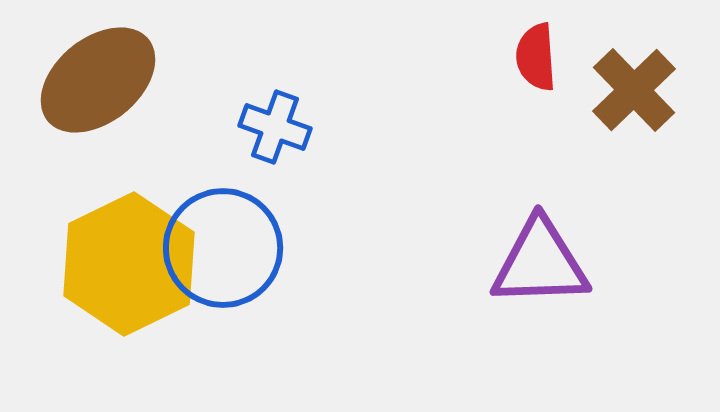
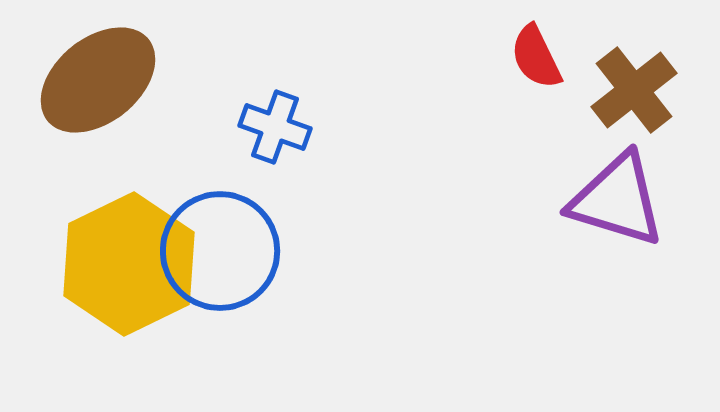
red semicircle: rotated 22 degrees counterclockwise
brown cross: rotated 6 degrees clockwise
blue circle: moved 3 px left, 3 px down
purple triangle: moved 77 px right, 63 px up; rotated 19 degrees clockwise
